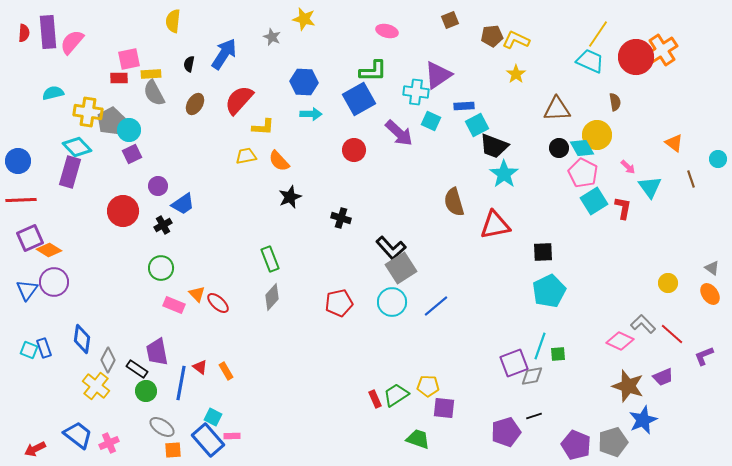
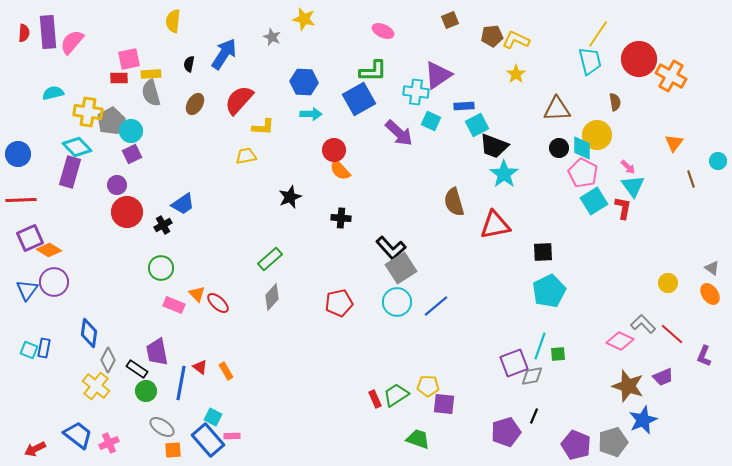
pink ellipse at (387, 31): moved 4 px left; rotated 10 degrees clockwise
orange cross at (662, 50): moved 9 px right, 26 px down; rotated 28 degrees counterclockwise
red circle at (636, 57): moved 3 px right, 2 px down
cyan trapezoid at (590, 61): rotated 52 degrees clockwise
gray semicircle at (154, 93): moved 3 px left; rotated 12 degrees clockwise
cyan circle at (129, 130): moved 2 px right, 1 px down
orange triangle at (674, 143): rotated 30 degrees clockwise
cyan diamond at (582, 148): rotated 30 degrees clockwise
red circle at (354, 150): moved 20 px left
cyan circle at (718, 159): moved 2 px down
blue circle at (18, 161): moved 7 px up
orange semicircle at (279, 161): moved 61 px right, 9 px down
purple circle at (158, 186): moved 41 px left, 1 px up
cyan triangle at (650, 187): moved 17 px left, 1 px up
red circle at (123, 211): moved 4 px right, 1 px down
black cross at (341, 218): rotated 12 degrees counterclockwise
green rectangle at (270, 259): rotated 70 degrees clockwise
cyan circle at (392, 302): moved 5 px right
blue diamond at (82, 339): moved 7 px right, 6 px up
blue rectangle at (44, 348): rotated 30 degrees clockwise
purple L-shape at (704, 356): rotated 45 degrees counterclockwise
purple square at (444, 408): moved 4 px up
black line at (534, 416): rotated 49 degrees counterclockwise
